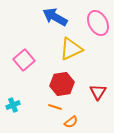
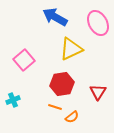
cyan cross: moved 5 px up
orange semicircle: moved 1 px right, 5 px up
